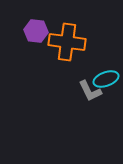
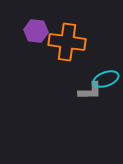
gray L-shape: rotated 65 degrees counterclockwise
